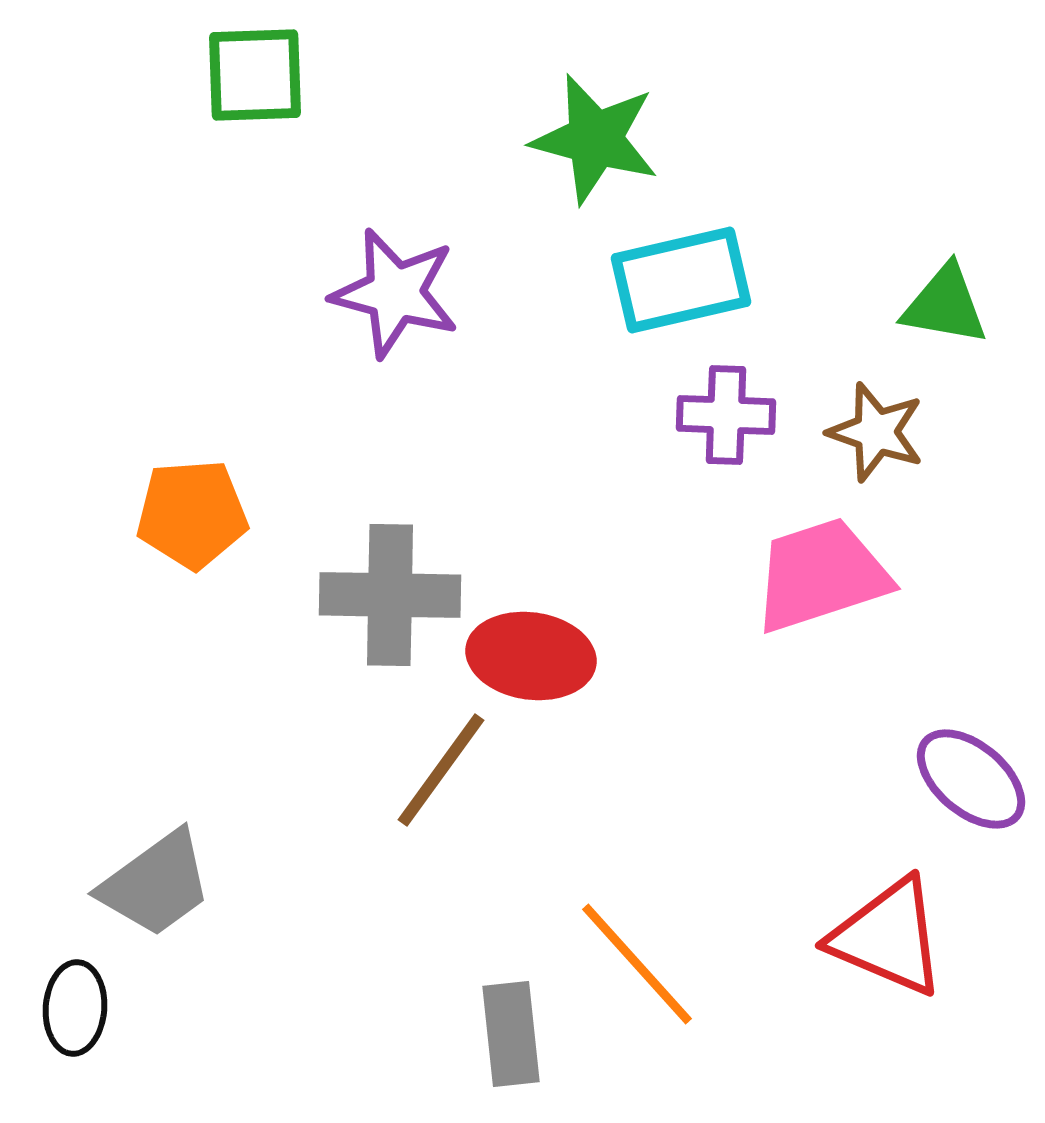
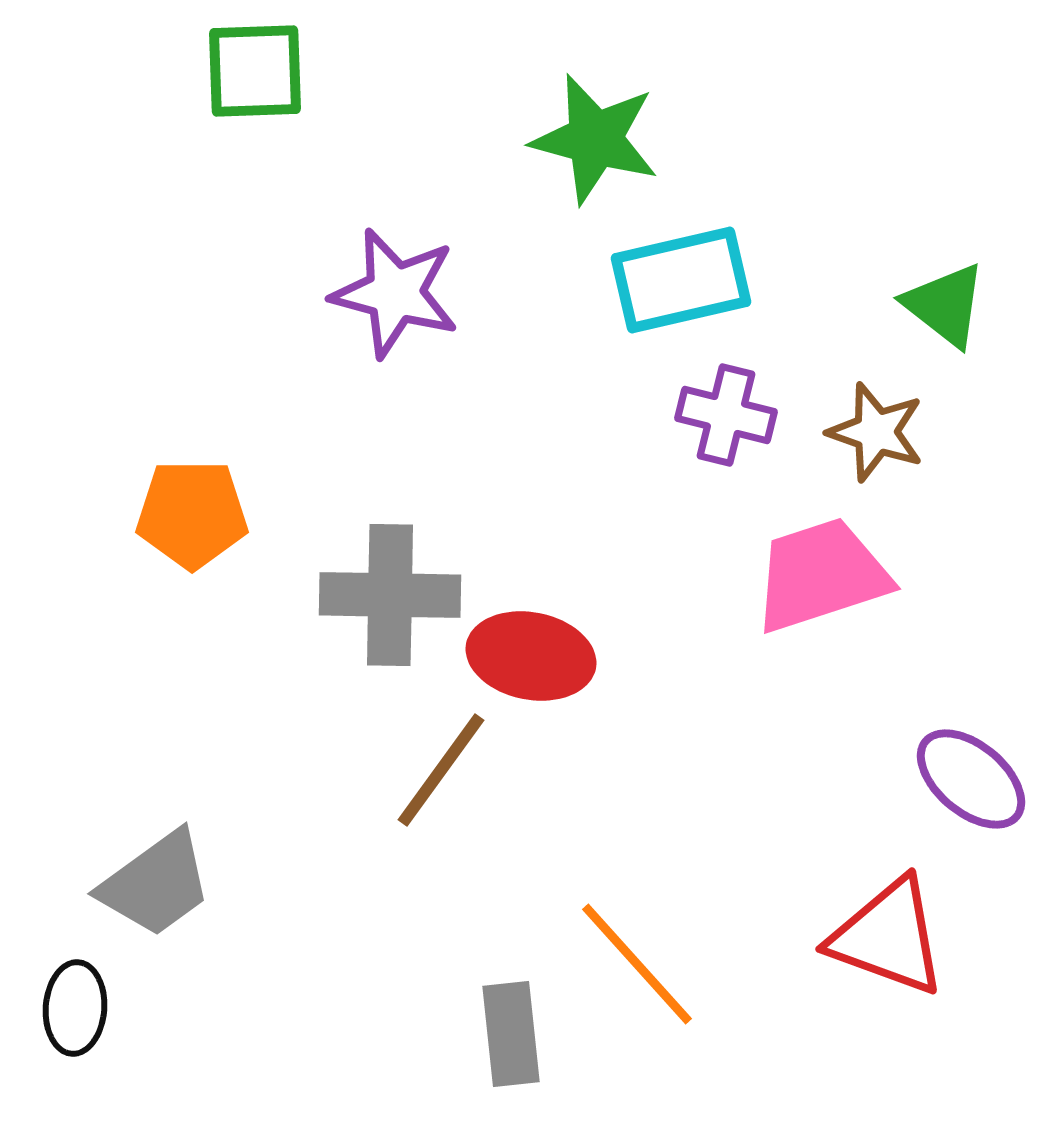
green square: moved 4 px up
green triangle: rotated 28 degrees clockwise
purple cross: rotated 12 degrees clockwise
orange pentagon: rotated 4 degrees clockwise
red ellipse: rotated 3 degrees clockwise
red triangle: rotated 3 degrees counterclockwise
